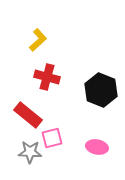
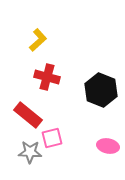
pink ellipse: moved 11 px right, 1 px up
